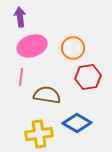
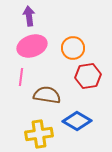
purple arrow: moved 9 px right, 1 px up
red hexagon: moved 1 px up
blue diamond: moved 2 px up
